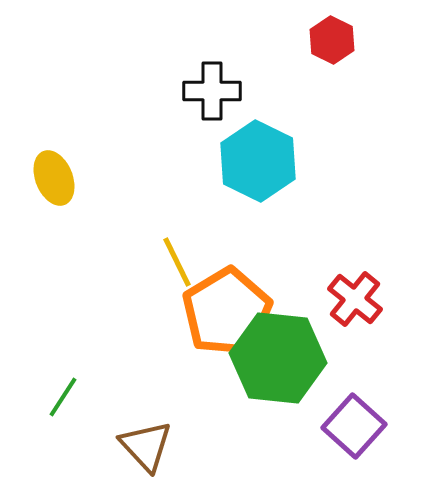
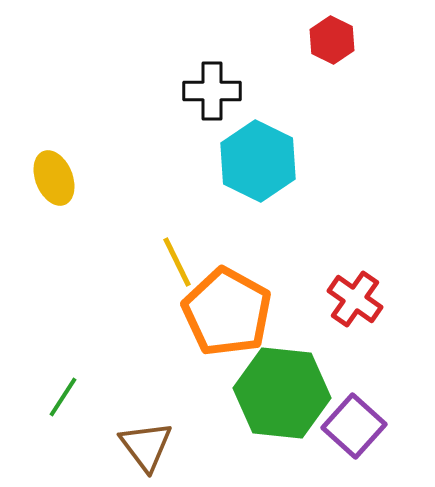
red cross: rotated 4 degrees counterclockwise
orange pentagon: rotated 12 degrees counterclockwise
green hexagon: moved 4 px right, 35 px down
brown triangle: rotated 6 degrees clockwise
